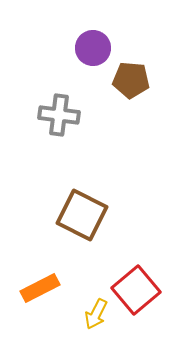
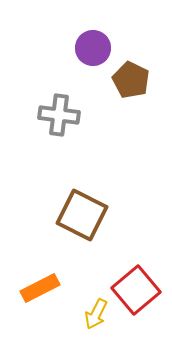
brown pentagon: rotated 21 degrees clockwise
